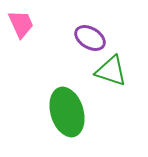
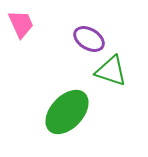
purple ellipse: moved 1 px left, 1 px down
green ellipse: rotated 60 degrees clockwise
